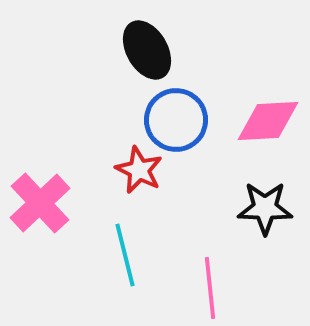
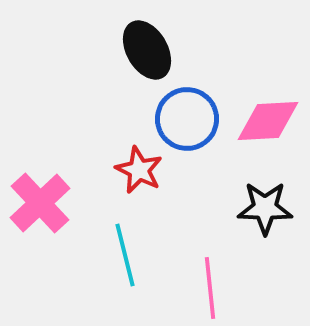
blue circle: moved 11 px right, 1 px up
